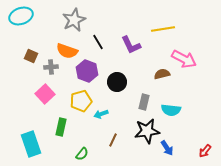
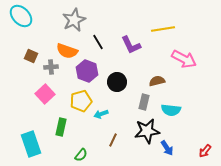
cyan ellipse: rotated 65 degrees clockwise
brown semicircle: moved 5 px left, 7 px down
green semicircle: moved 1 px left, 1 px down
